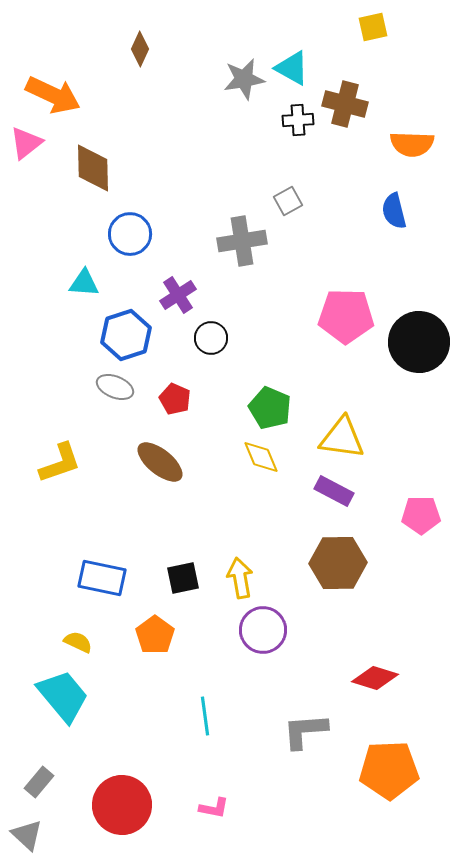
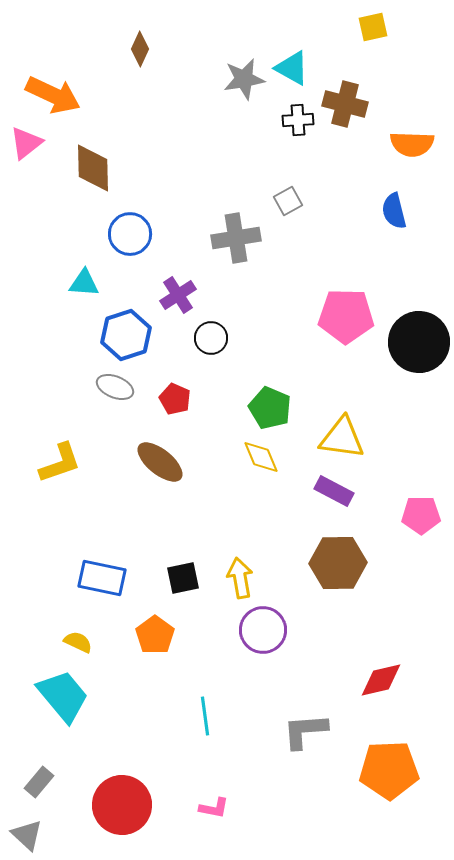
gray cross at (242, 241): moved 6 px left, 3 px up
red diamond at (375, 678): moved 6 px right, 2 px down; rotated 30 degrees counterclockwise
